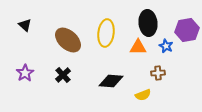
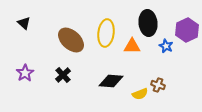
black triangle: moved 1 px left, 2 px up
purple hexagon: rotated 15 degrees counterclockwise
brown ellipse: moved 3 px right
orange triangle: moved 6 px left, 1 px up
brown cross: moved 12 px down; rotated 24 degrees clockwise
yellow semicircle: moved 3 px left, 1 px up
